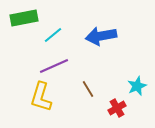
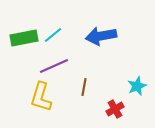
green rectangle: moved 20 px down
brown line: moved 4 px left, 2 px up; rotated 42 degrees clockwise
red cross: moved 2 px left, 1 px down
